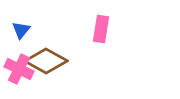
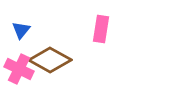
brown diamond: moved 4 px right, 1 px up
